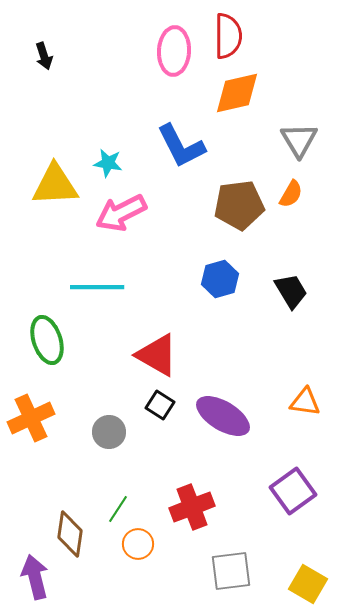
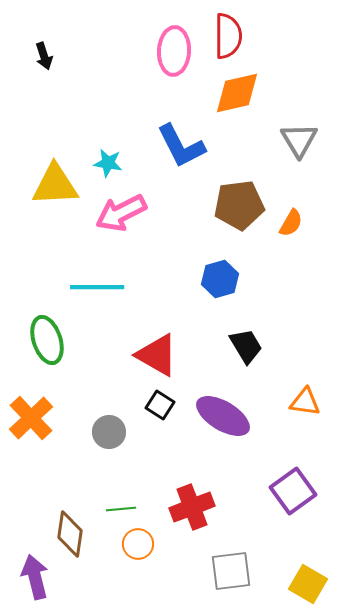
orange semicircle: moved 29 px down
black trapezoid: moved 45 px left, 55 px down
orange cross: rotated 18 degrees counterclockwise
green line: moved 3 px right; rotated 52 degrees clockwise
